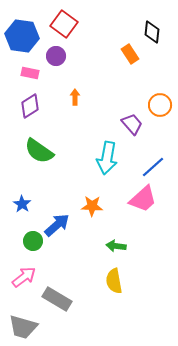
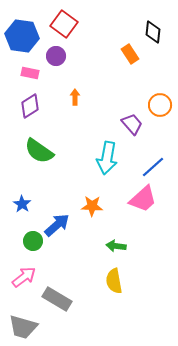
black diamond: moved 1 px right
